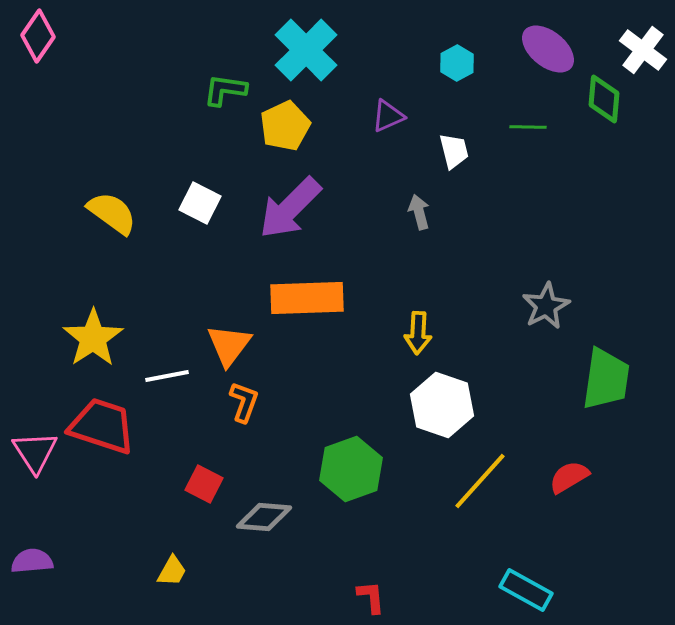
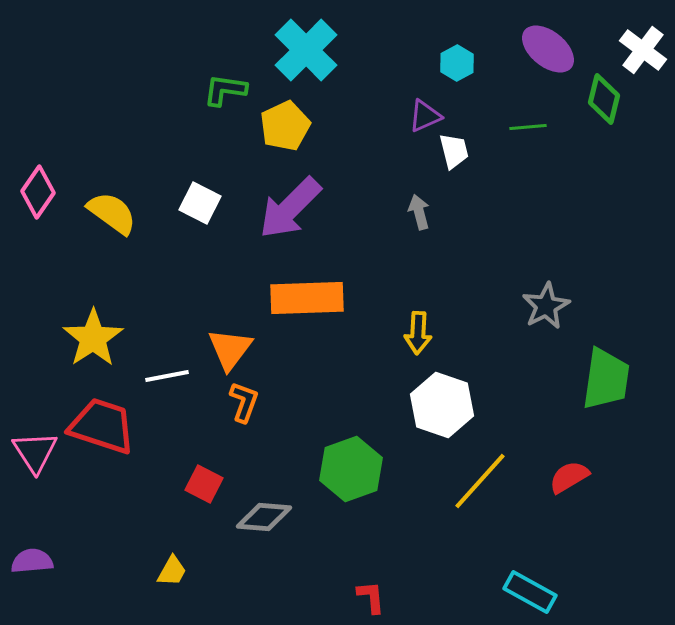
pink diamond: moved 156 px down
green diamond: rotated 9 degrees clockwise
purple triangle: moved 37 px right
green line: rotated 6 degrees counterclockwise
orange triangle: moved 1 px right, 4 px down
cyan rectangle: moved 4 px right, 2 px down
